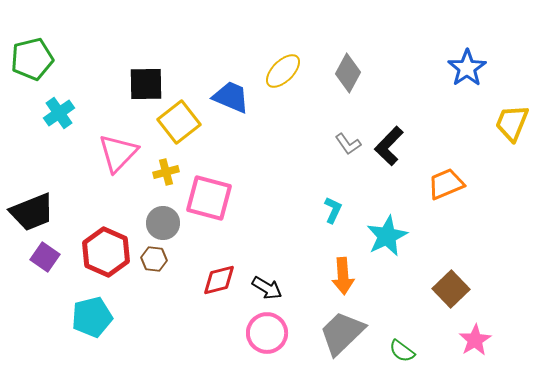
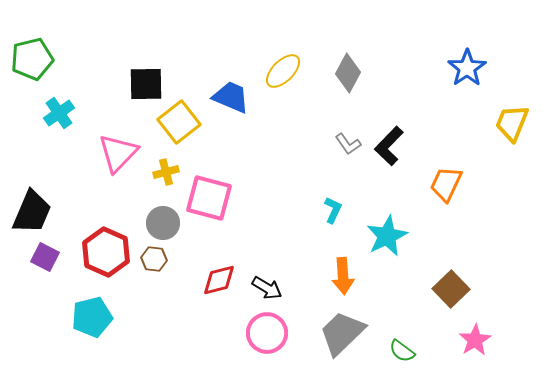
orange trapezoid: rotated 42 degrees counterclockwise
black trapezoid: rotated 45 degrees counterclockwise
purple square: rotated 8 degrees counterclockwise
